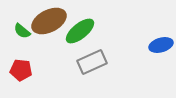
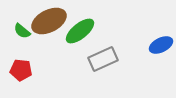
blue ellipse: rotated 10 degrees counterclockwise
gray rectangle: moved 11 px right, 3 px up
